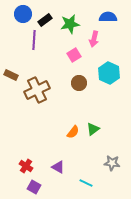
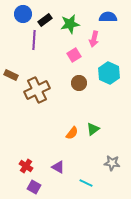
orange semicircle: moved 1 px left, 1 px down
